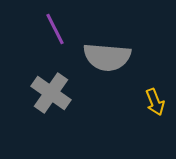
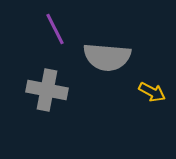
gray cross: moved 4 px left, 3 px up; rotated 24 degrees counterclockwise
yellow arrow: moved 3 px left, 10 px up; rotated 40 degrees counterclockwise
